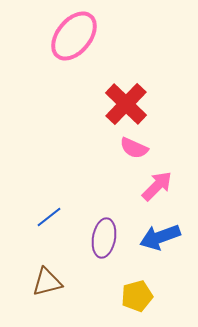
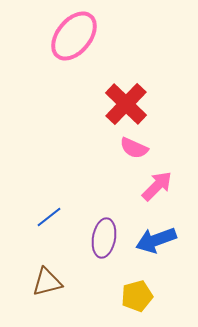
blue arrow: moved 4 px left, 3 px down
